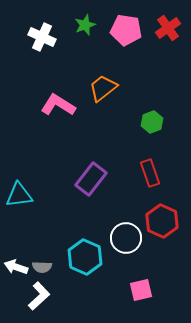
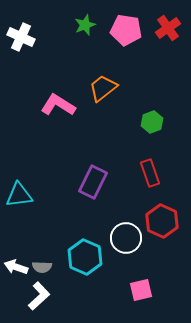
white cross: moved 21 px left
purple rectangle: moved 2 px right, 3 px down; rotated 12 degrees counterclockwise
